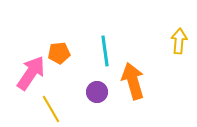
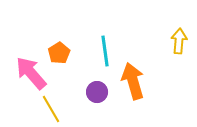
orange pentagon: rotated 25 degrees counterclockwise
pink arrow: rotated 75 degrees counterclockwise
